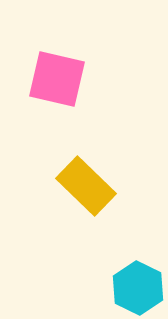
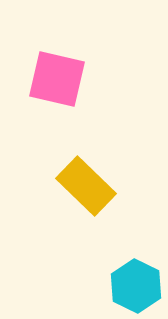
cyan hexagon: moved 2 px left, 2 px up
